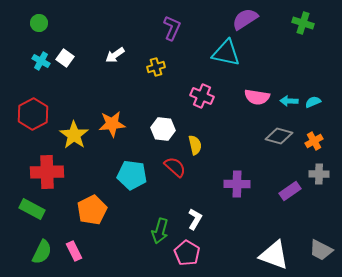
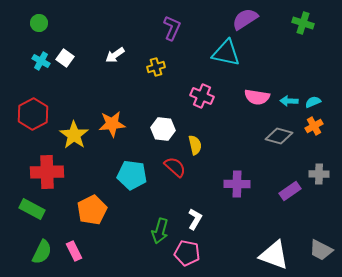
orange cross: moved 15 px up
pink pentagon: rotated 20 degrees counterclockwise
